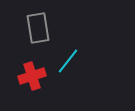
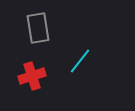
cyan line: moved 12 px right
